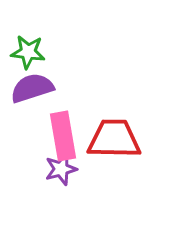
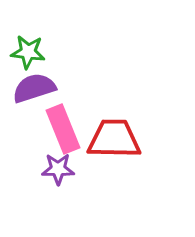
purple semicircle: moved 2 px right
pink rectangle: moved 7 px up; rotated 12 degrees counterclockwise
purple star: moved 3 px left; rotated 16 degrees clockwise
